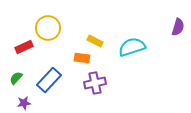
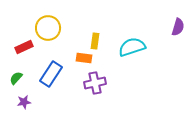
yellow rectangle: rotated 70 degrees clockwise
orange rectangle: moved 2 px right
blue rectangle: moved 2 px right, 6 px up; rotated 10 degrees counterclockwise
purple star: moved 1 px up
